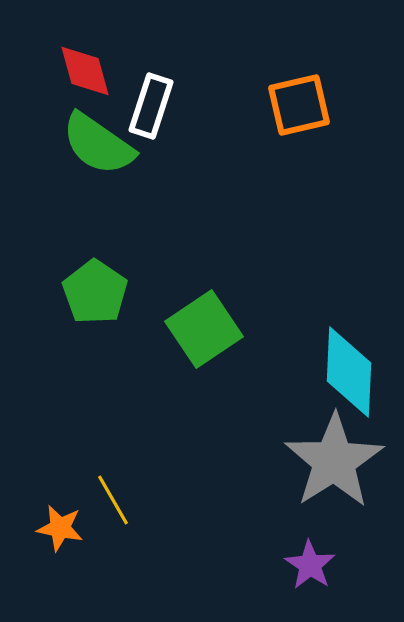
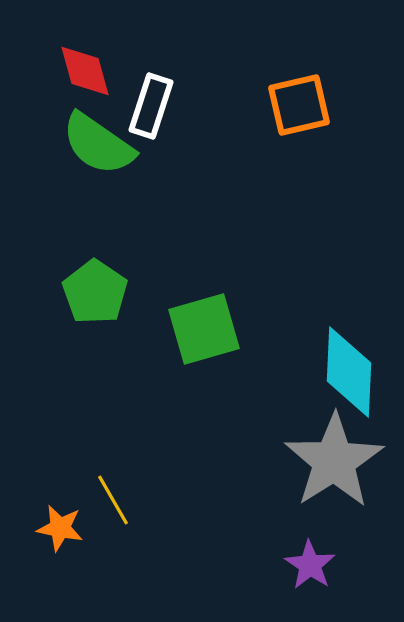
green square: rotated 18 degrees clockwise
